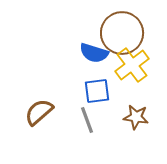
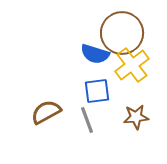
blue semicircle: moved 1 px right, 1 px down
brown semicircle: moved 7 px right; rotated 12 degrees clockwise
brown star: rotated 15 degrees counterclockwise
